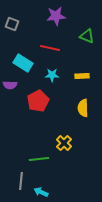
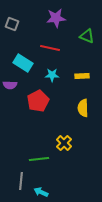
purple star: moved 2 px down
